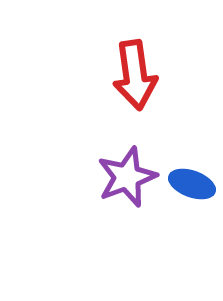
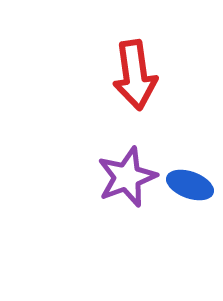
blue ellipse: moved 2 px left, 1 px down
